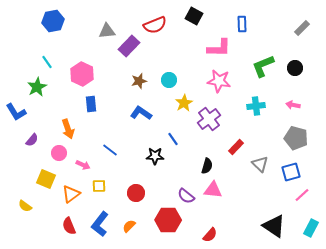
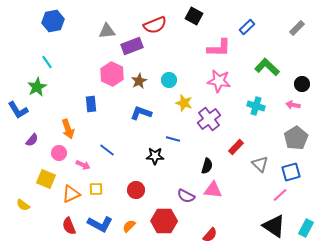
blue rectangle at (242, 24): moved 5 px right, 3 px down; rotated 49 degrees clockwise
gray rectangle at (302, 28): moved 5 px left
purple rectangle at (129, 46): moved 3 px right; rotated 25 degrees clockwise
green L-shape at (263, 66): moved 4 px right, 1 px down; rotated 65 degrees clockwise
black circle at (295, 68): moved 7 px right, 16 px down
pink hexagon at (82, 74): moved 30 px right
brown star at (139, 81): rotated 14 degrees counterclockwise
yellow star at (184, 103): rotated 24 degrees counterclockwise
cyan cross at (256, 106): rotated 24 degrees clockwise
blue L-shape at (16, 112): moved 2 px right, 2 px up
blue L-shape at (141, 113): rotated 15 degrees counterclockwise
gray pentagon at (296, 138): rotated 25 degrees clockwise
blue line at (173, 139): rotated 40 degrees counterclockwise
blue line at (110, 150): moved 3 px left
yellow square at (99, 186): moved 3 px left, 3 px down
red circle at (136, 193): moved 3 px up
orange triangle at (71, 194): rotated 12 degrees clockwise
pink line at (302, 195): moved 22 px left
purple semicircle at (186, 196): rotated 12 degrees counterclockwise
yellow semicircle at (25, 206): moved 2 px left, 1 px up
red hexagon at (168, 220): moved 4 px left, 1 px down
blue L-shape at (100, 224): rotated 100 degrees counterclockwise
cyan rectangle at (311, 228): moved 5 px left
